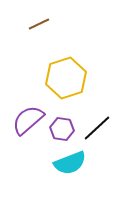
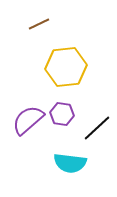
yellow hexagon: moved 11 px up; rotated 12 degrees clockwise
purple hexagon: moved 15 px up
cyan semicircle: rotated 28 degrees clockwise
